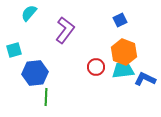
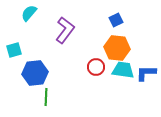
blue square: moved 4 px left
orange hexagon: moved 7 px left, 4 px up; rotated 15 degrees counterclockwise
cyan trapezoid: rotated 15 degrees clockwise
blue L-shape: moved 1 px right, 6 px up; rotated 25 degrees counterclockwise
